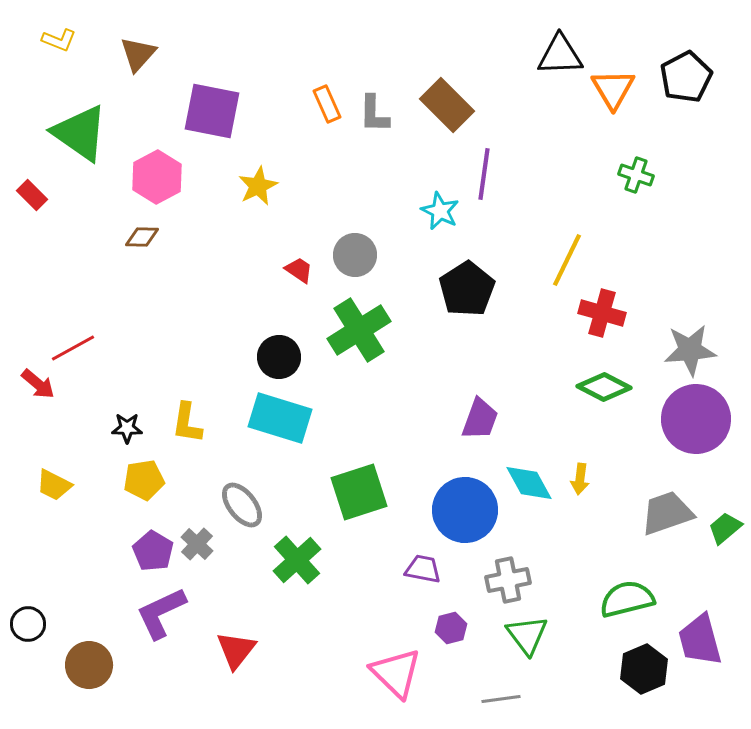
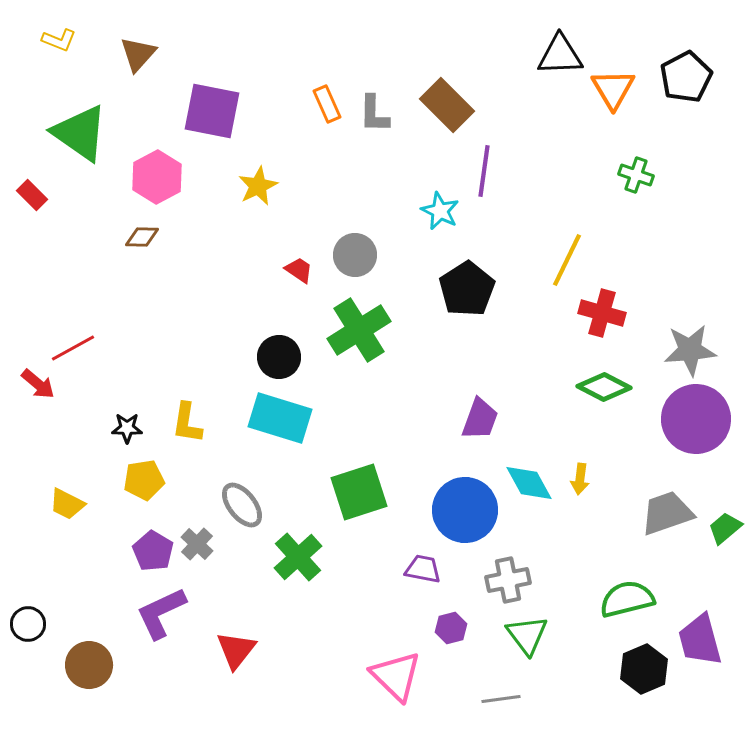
purple line at (484, 174): moved 3 px up
yellow trapezoid at (54, 485): moved 13 px right, 19 px down
green cross at (297, 560): moved 1 px right, 3 px up
pink triangle at (396, 673): moved 3 px down
